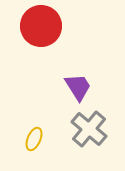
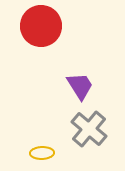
purple trapezoid: moved 2 px right, 1 px up
yellow ellipse: moved 8 px right, 14 px down; rotated 65 degrees clockwise
